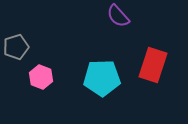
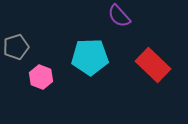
purple semicircle: moved 1 px right
red rectangle: rotated 64 degrees counterclockwise
cyan pentagon: moved 12 px left, 21 px up
